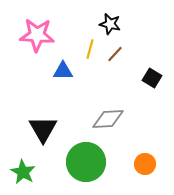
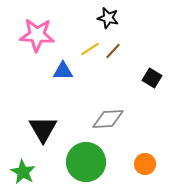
black star: moved 2 px left, 6 px up
yellow line: rotated 42 degrees clockwise
brown line: moved 2 px left, 3 px up
